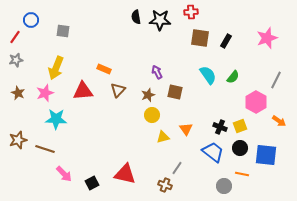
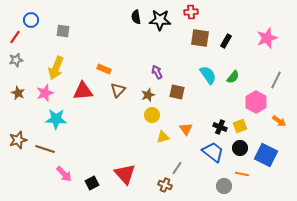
brown square at (175, 92): moved 2 px right
blue square at (266, 155): rotated 20 degrees clockwise
red triangle at (125, 174): rotated 35 degrees clockwise
